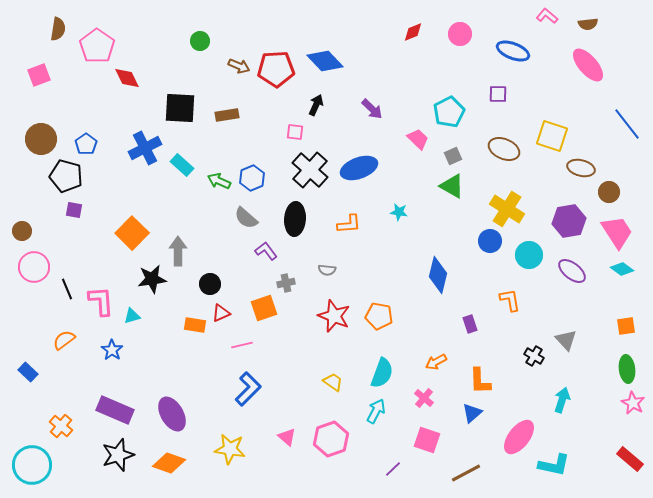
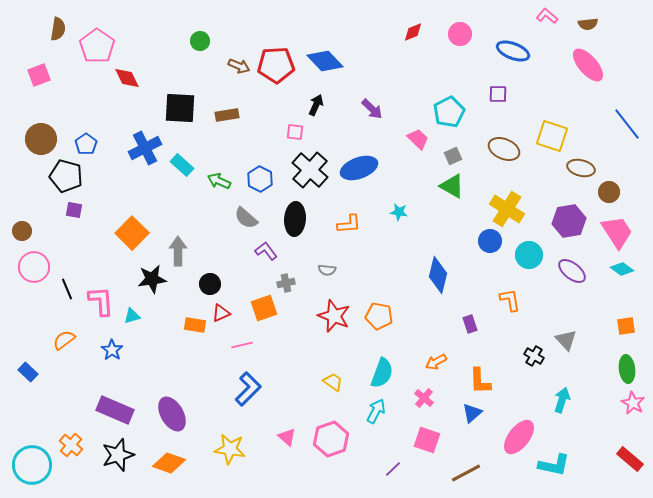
red pentagon at (276, 69): moved 4 px up
blue hexagon at (252, 178): moved 8 px right, 1 px down; rotated 10 degrees counterclockwise
orange cross at (61, 426): moved 10 px right, 19 px down
